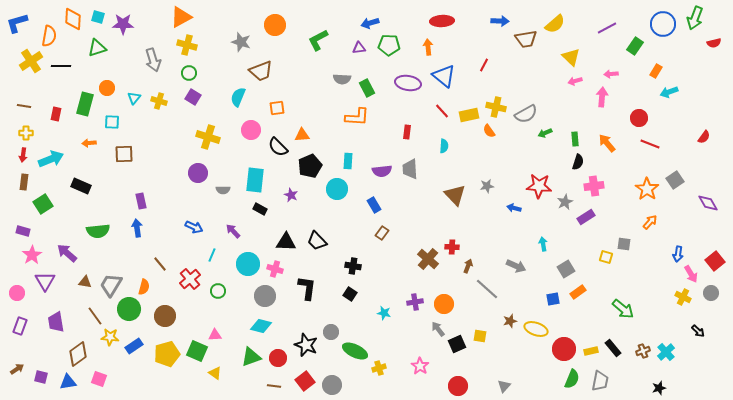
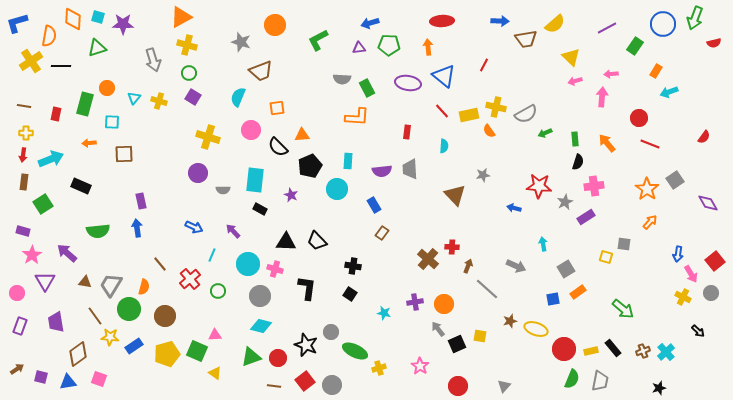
gray star at (487, 186): moved 4 px left, 11 px up
gray circle at (265, 296): moved 5 px left
